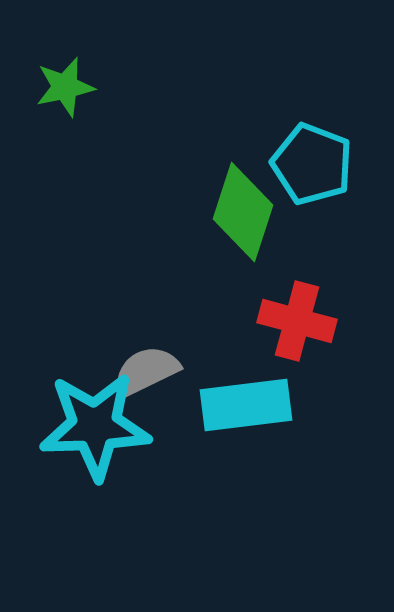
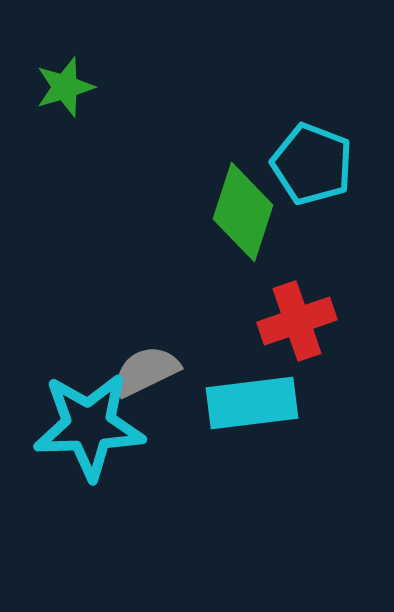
green star: rotated 4 degrees counterclockwise
red cross: rotated 34 degrees counterclockwise
cyan rectangle: moved 6 px right, 2 px up
cyan star: moved 6 px left
